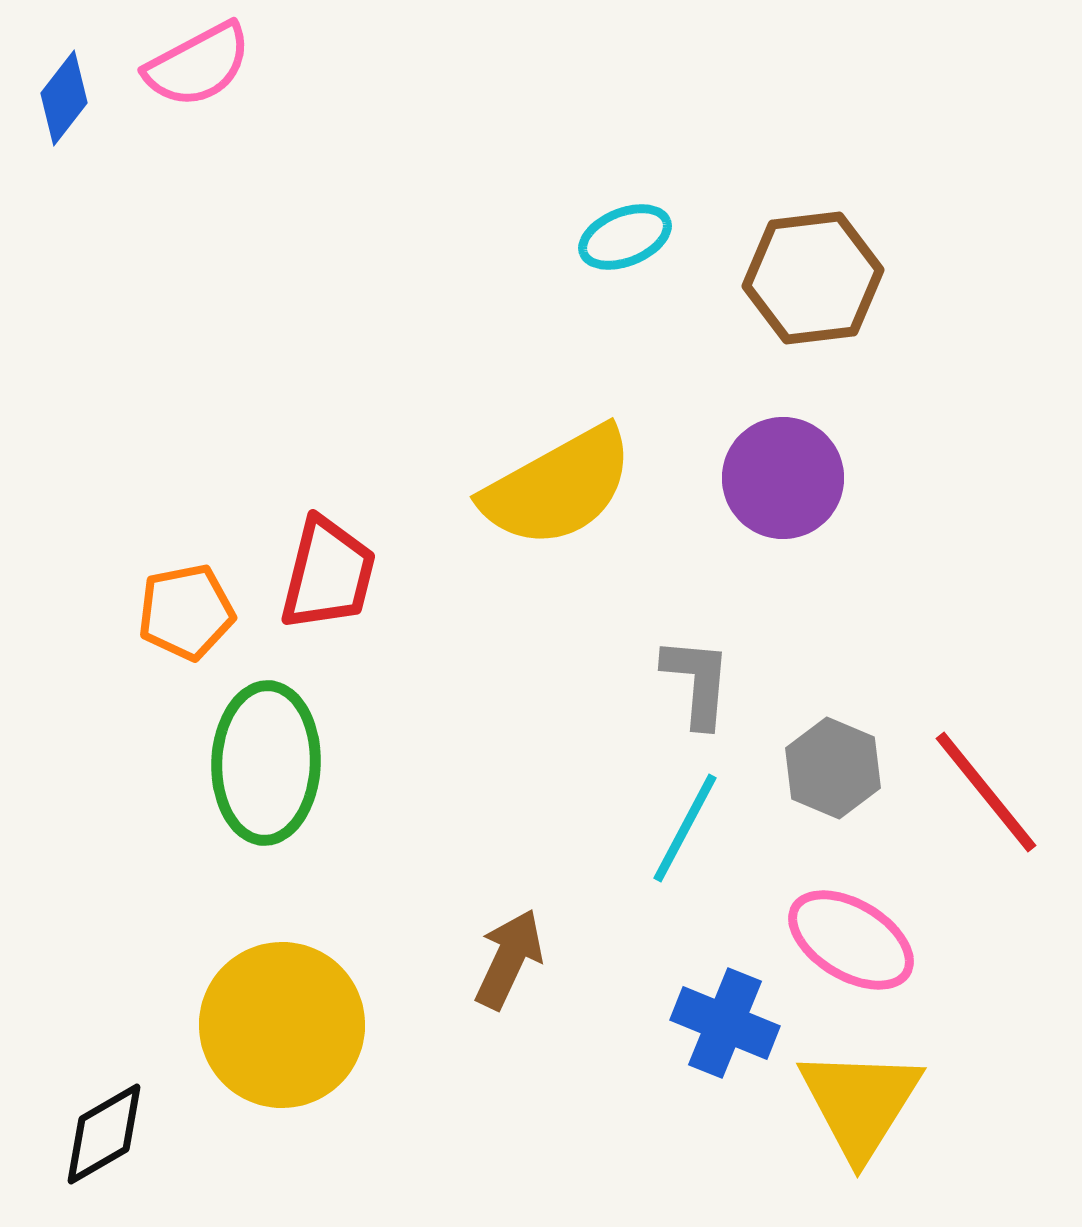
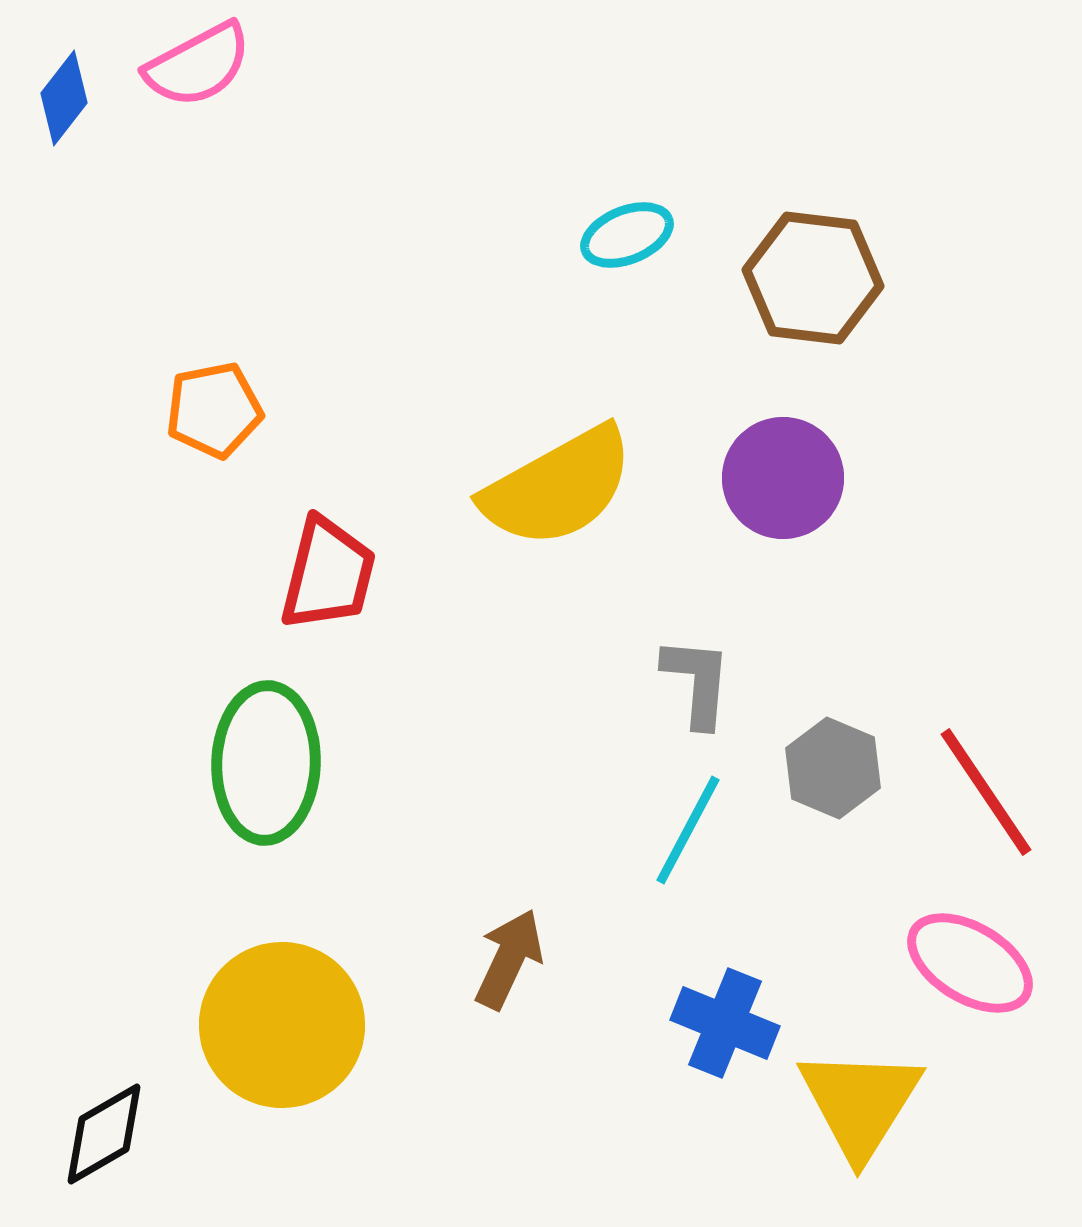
cyan ellipse: moved 2 px right, 2 px up
brown hexagon: rotated 14 degrees clockwise
orange pentagon: moved 28 px right, 202 px up
red line: rotated 5 degrees clockwise
cyan line: moved 3 px right, 2 px down
pink ellipse: moved 119 px right, 23 px down
